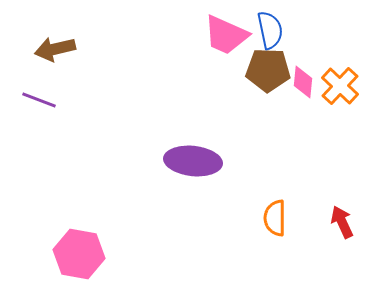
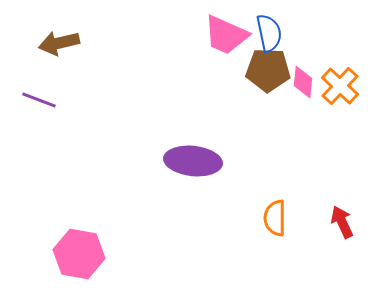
blue semicircle: moved 1 px left, 3 px down
brown arrow: moved 4 px right, 6 px up
